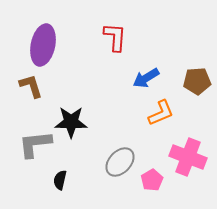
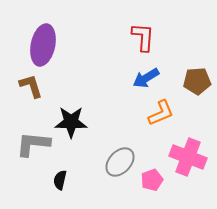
red L-shape: moved 28 px right
gray L-shape: moved 2 px left; rotated 12 degrees clockwise
pink pentagon: rotated 10 degrees clockwise
